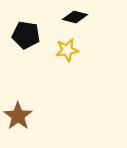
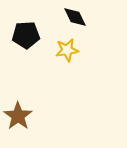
black diamond: rotated 50 degrees clockwise
black pentagon: rotated 12 degrees counterclockwise
